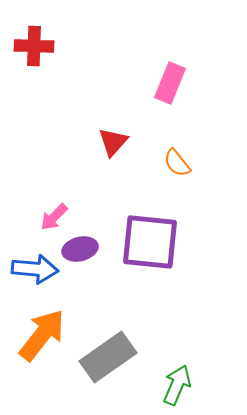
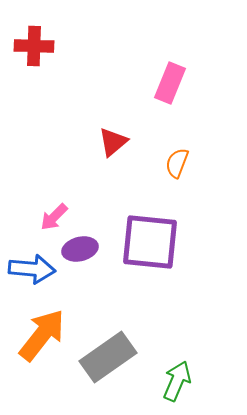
red triangle: rotated 8 degrees clockwise
orange semicircle: rotated 60 degrees clockwise
blue arrow: moved 3 px left
green arrow: moved 4 px up
